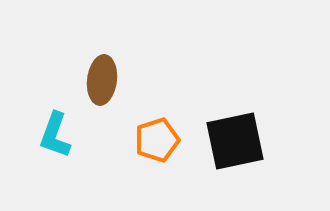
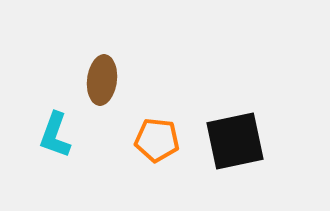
orange pentagon: rotated 24 degrees clockwise
